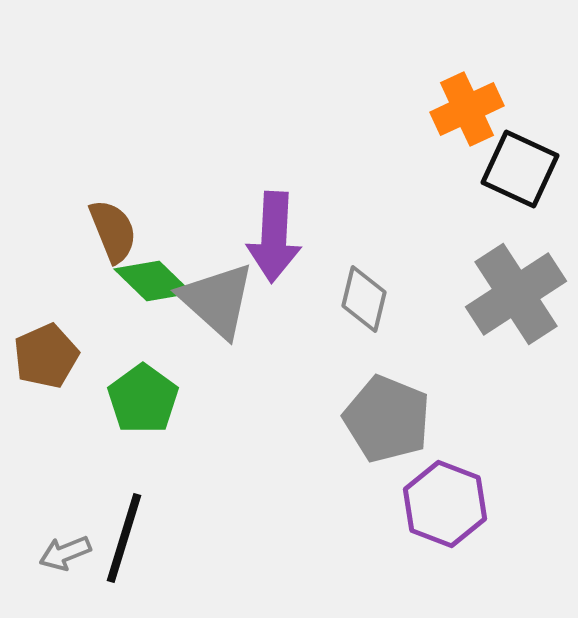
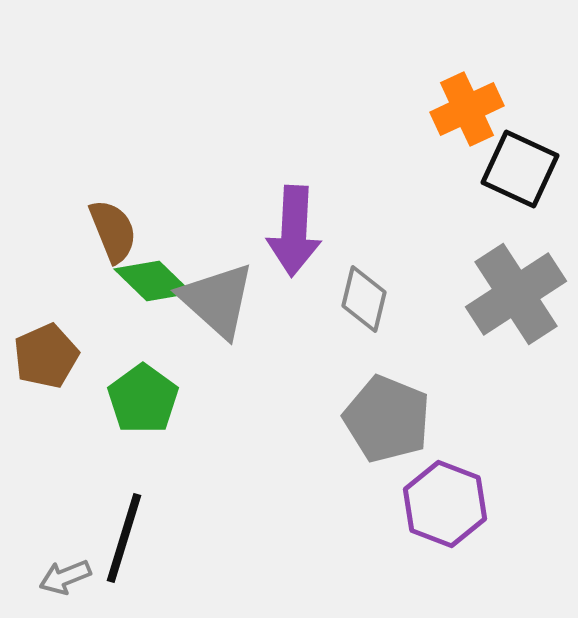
purple arrow: moved 20 px right, 6 px up
gray arrow: moved 24 px down
